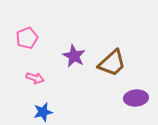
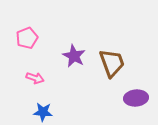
brown trapezoid: rotated 68 degrees counterclockwise
blue star: rotated 18 degrees clockwise
